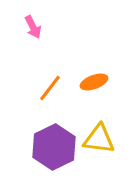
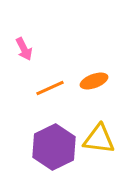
pink arrow: moved 9 px left, 22 px down
orange ellipse: moved 1 px up
orange line: rotated 28 degrees clockwise
